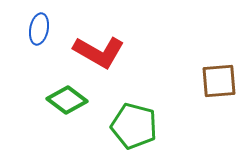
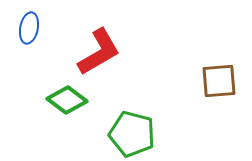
blue ellipse: moved 10 px left, 1 px up
red L-shape: rotated 60 degrees counterclockwise
green pentagon: moved 2 px left, 8 px down
